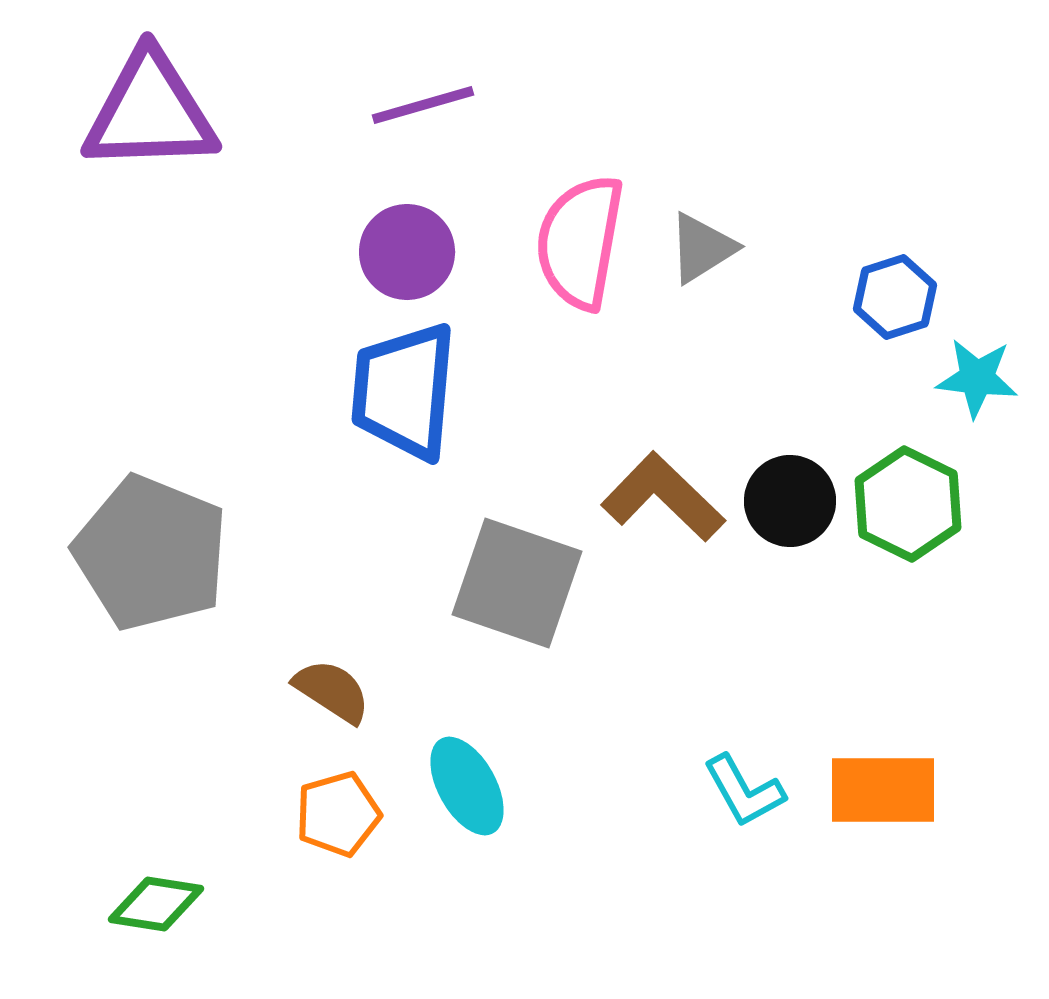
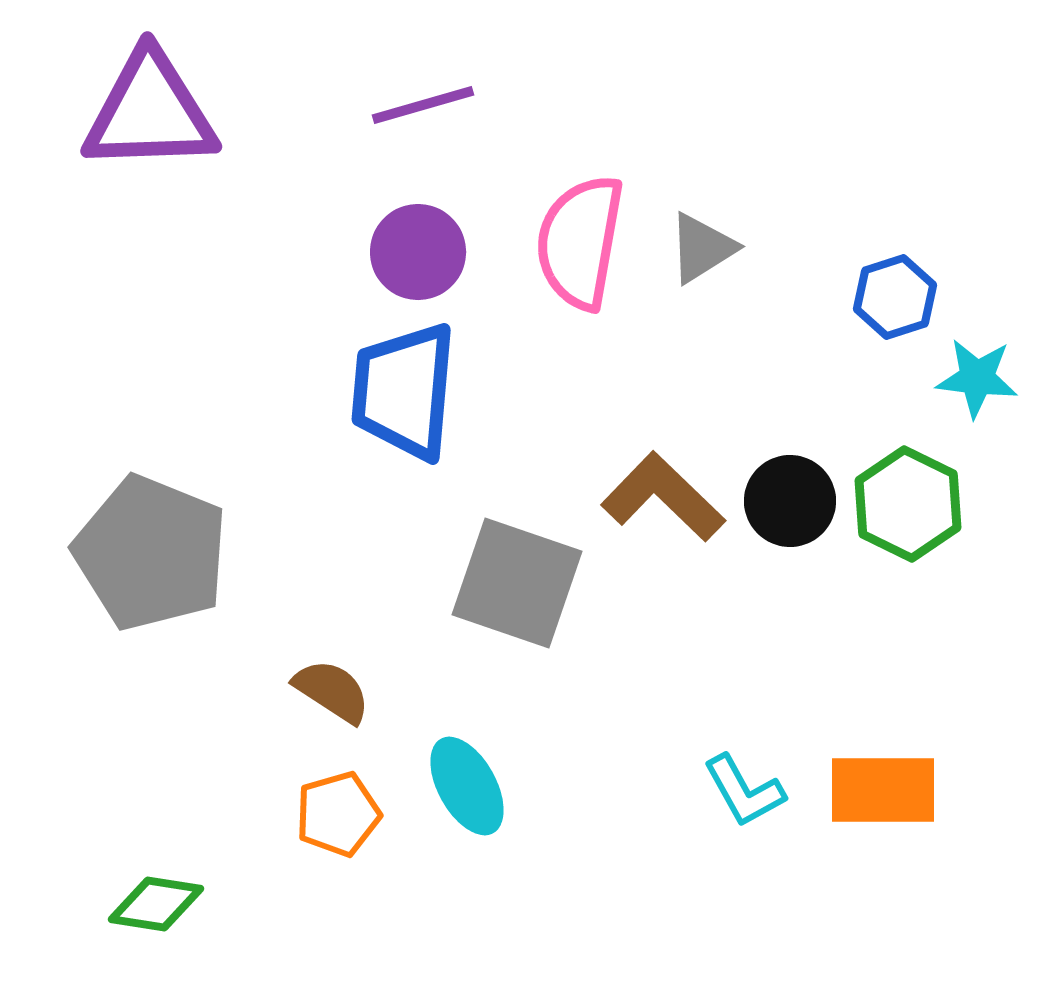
purple circle: moved 11 px right
